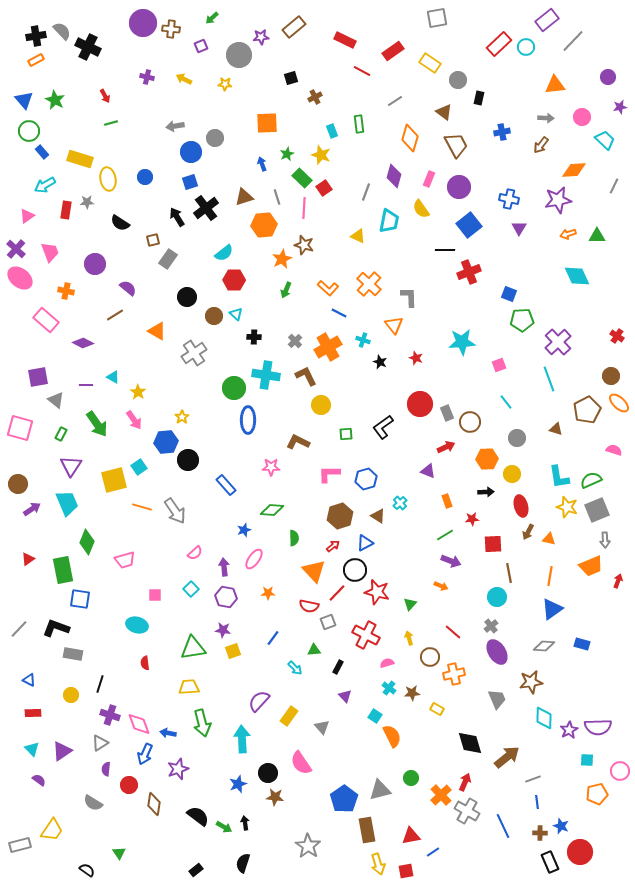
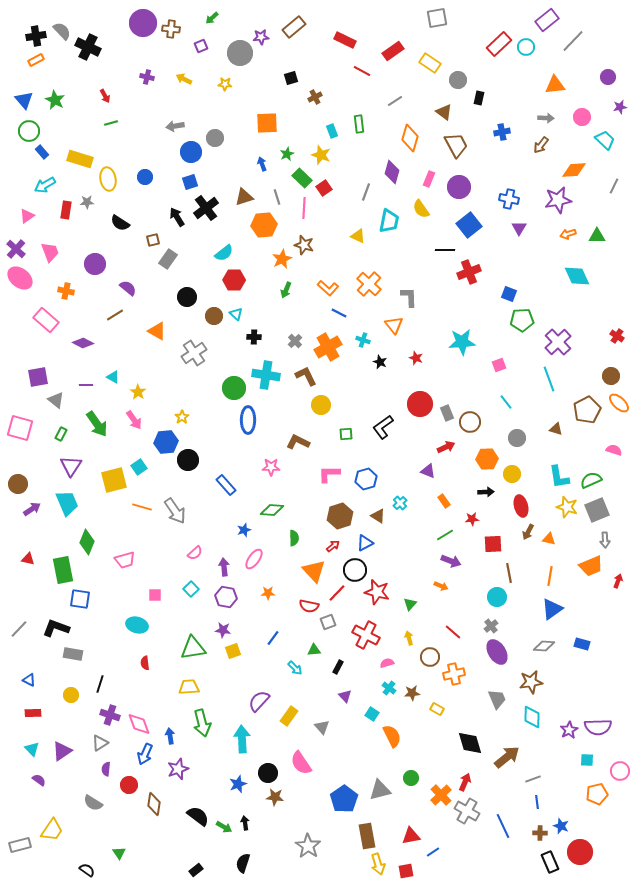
gray circle at (239, 55): moved 1 px right, 2 px up
purple diamond at (394, 176): moved 2 px left, 4 px up
orange rectangle at (447, 501): moved 3 px left; rotated 16 degrees counterclockwise
red triangle at (28, 559): rotated 48 degrees clockwise
cyan square at (375, 716): moved 3 px left, 2 px up
cyan diamond at (544, 718): moved 12 px left, 1 px up
blue arrow at (168, 733): moved 2 px right, 3 px down; rotated 70 degrees clockwise
brown rectangle at (367, 830): moved 6 px down
